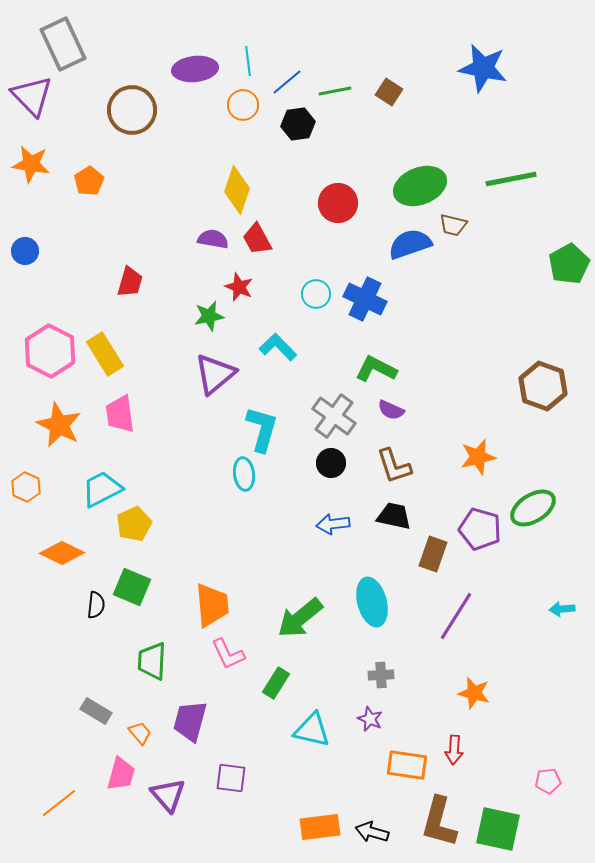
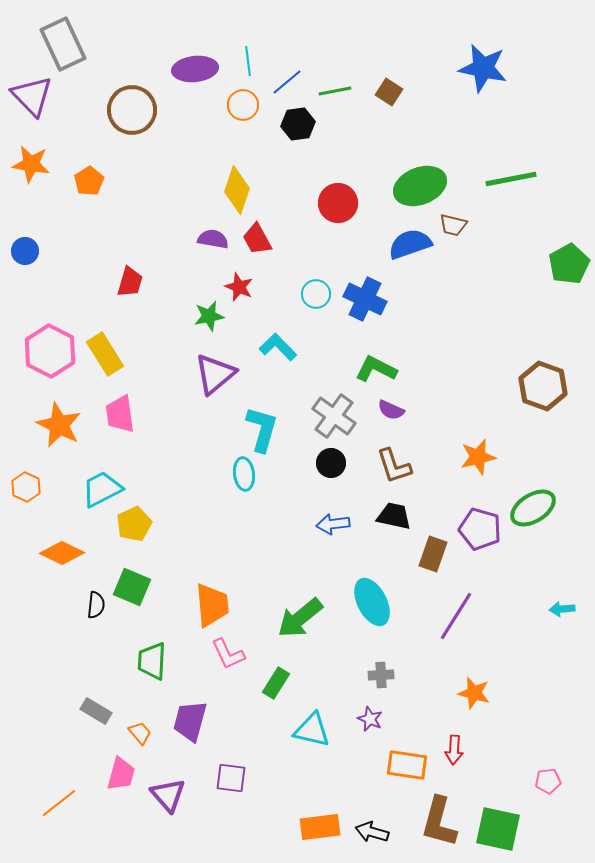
cyan ellipse at (372, 602): rotated 12 degrees counterclockwise
